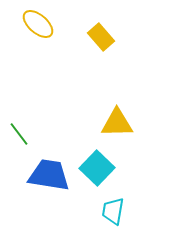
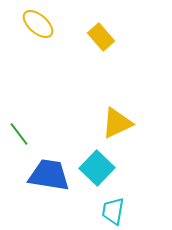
yellow triangle: rotated 24 degrees counterclockwise
